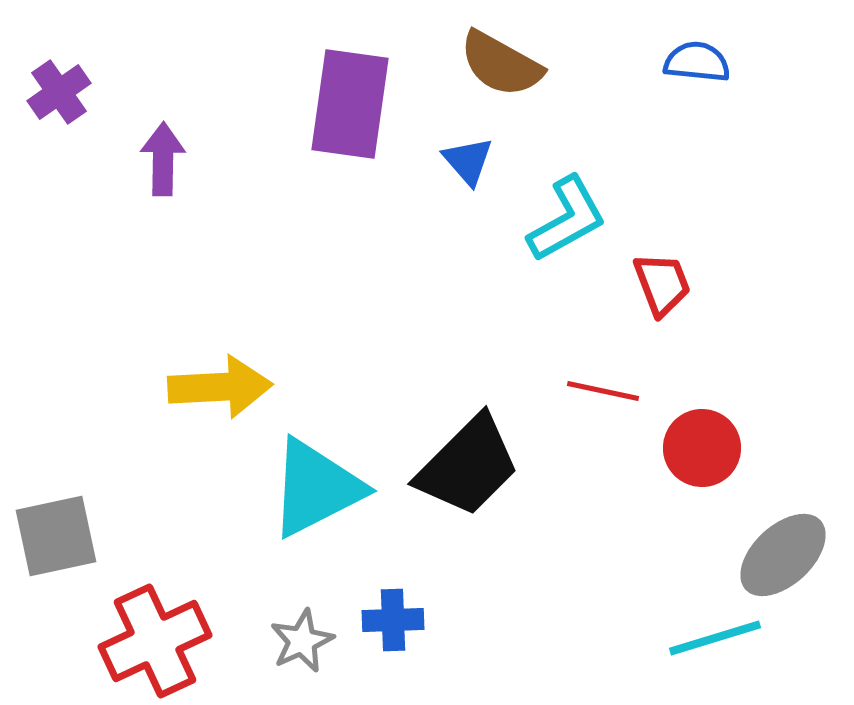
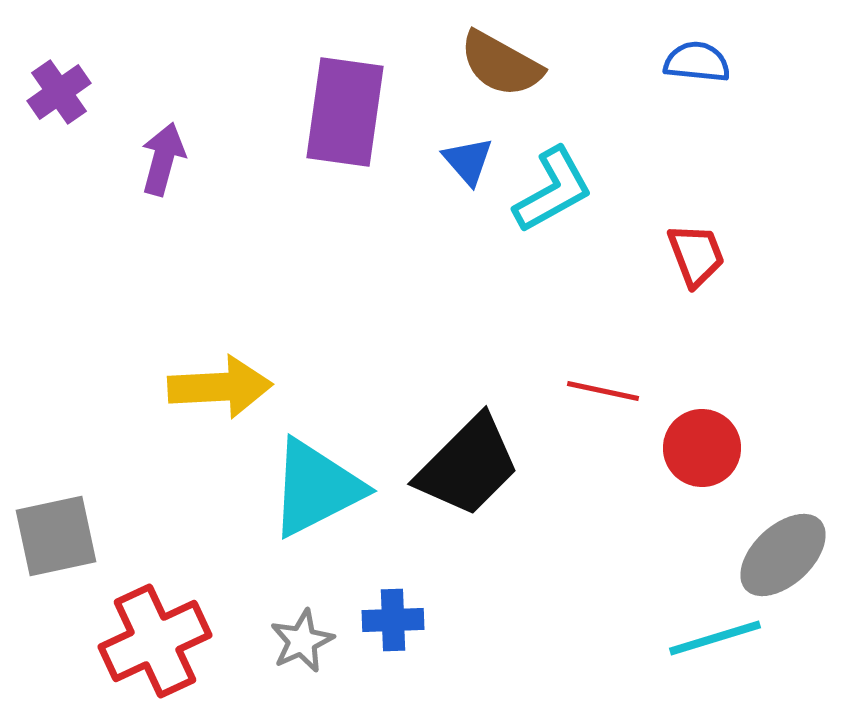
purple rectangle: moved 5 px left, 8 px down
purple arrow: rotated 14 degrees clockwise
cyan L-shape: moved 14 px left, 29 px up
red trapezoid: moved 34 px right, 29 px up
